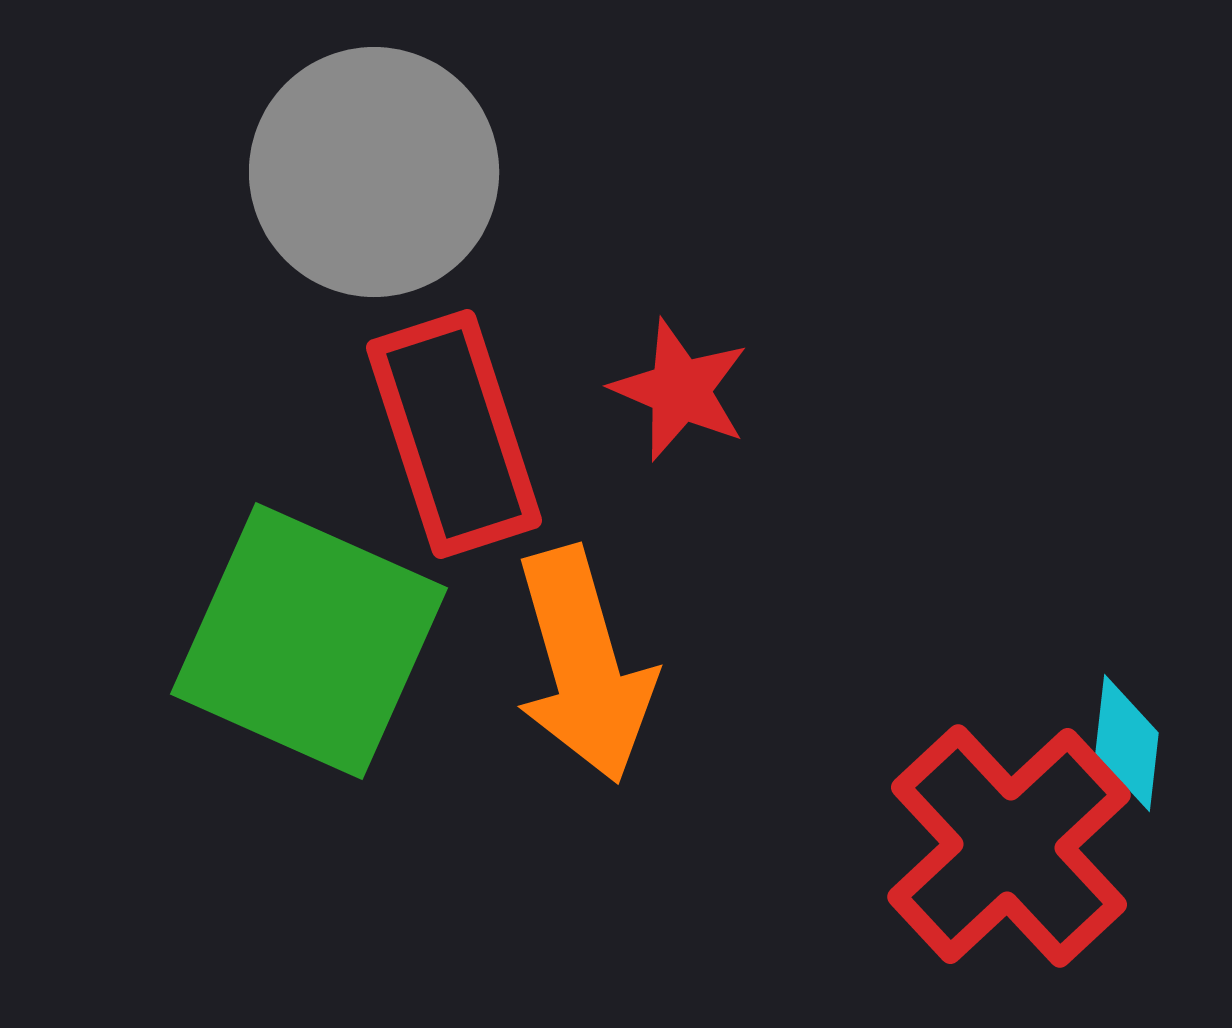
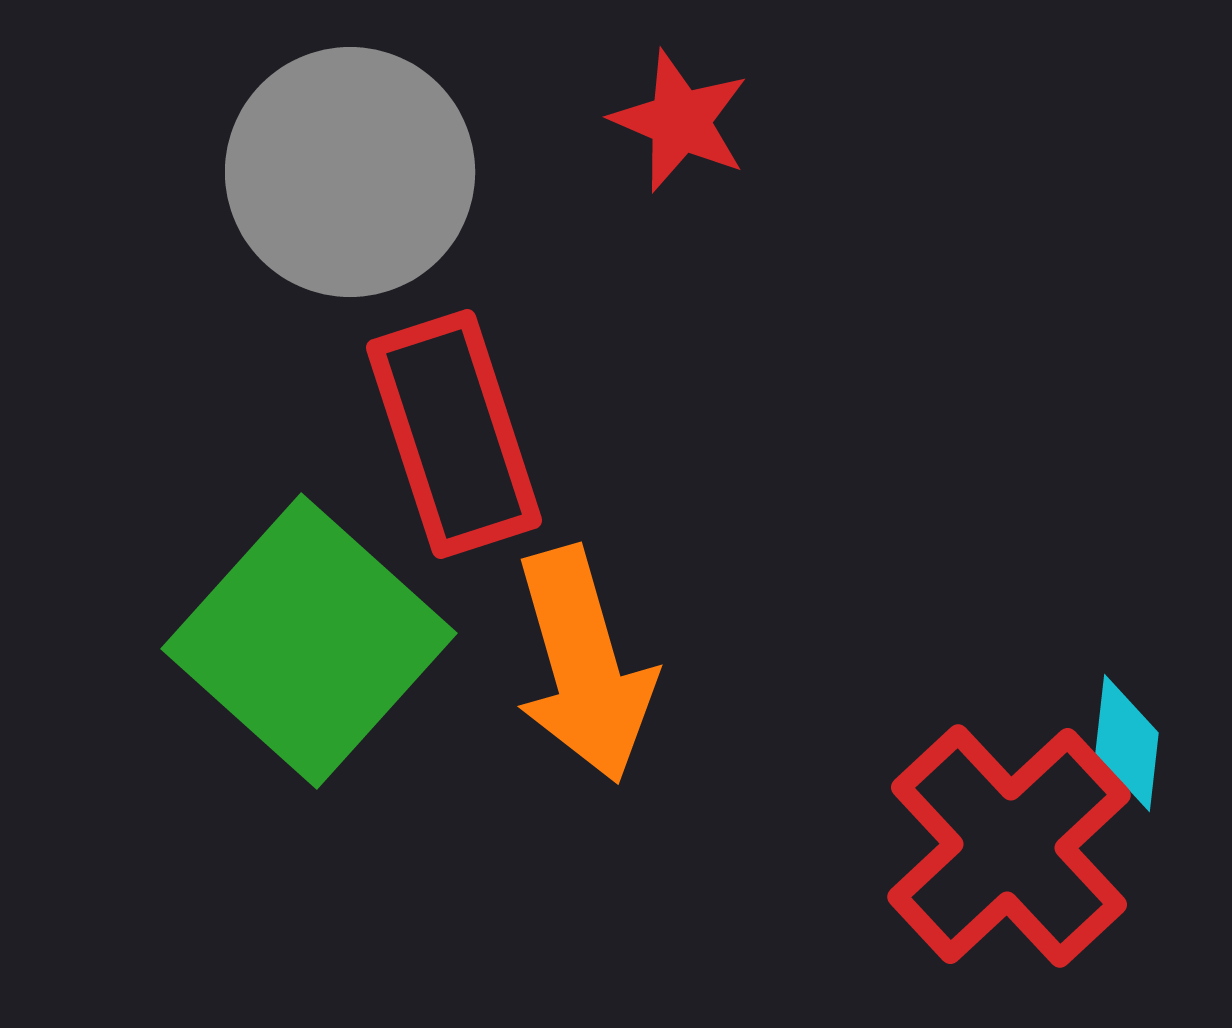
gray circle: moved 24 px left
red star: moved 269 px up
green square: rotated 18 degrees clockwise
